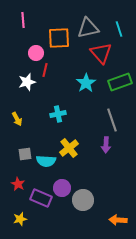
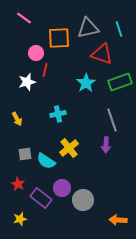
pink line: moved 1 px right, 2 px up; rotated 49 degrees counterclockwise
red triangle: moved 1 px right, 1 px down; rotated 30 degrees counterclockwise
cyan semicircle: rotated 30 degrees clockwise
purple rectangle: rotated 15 degrees clockwise
